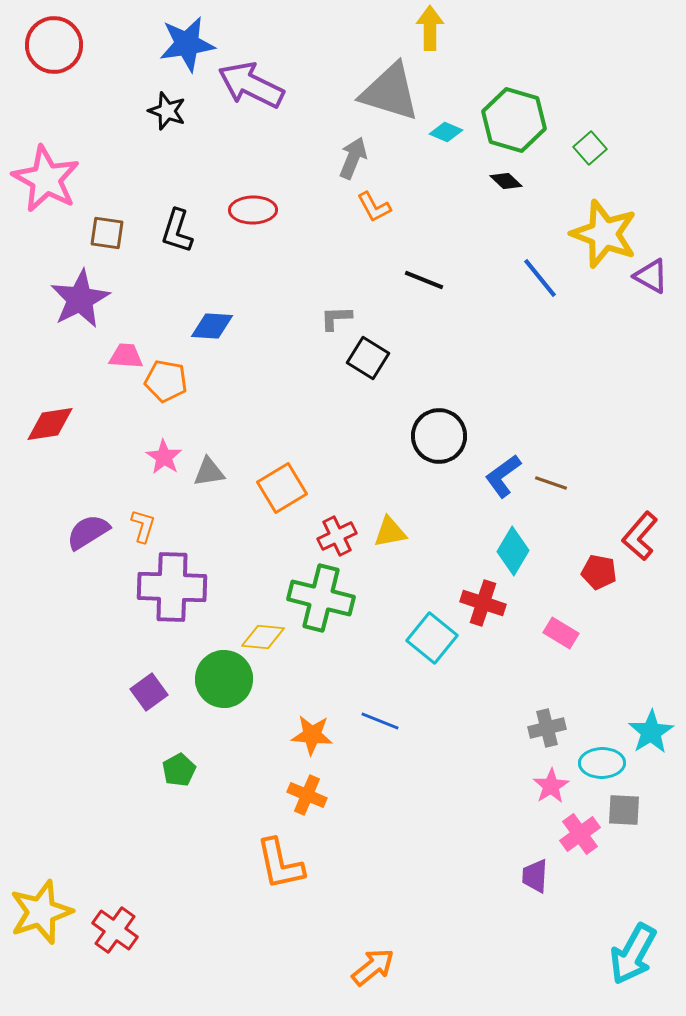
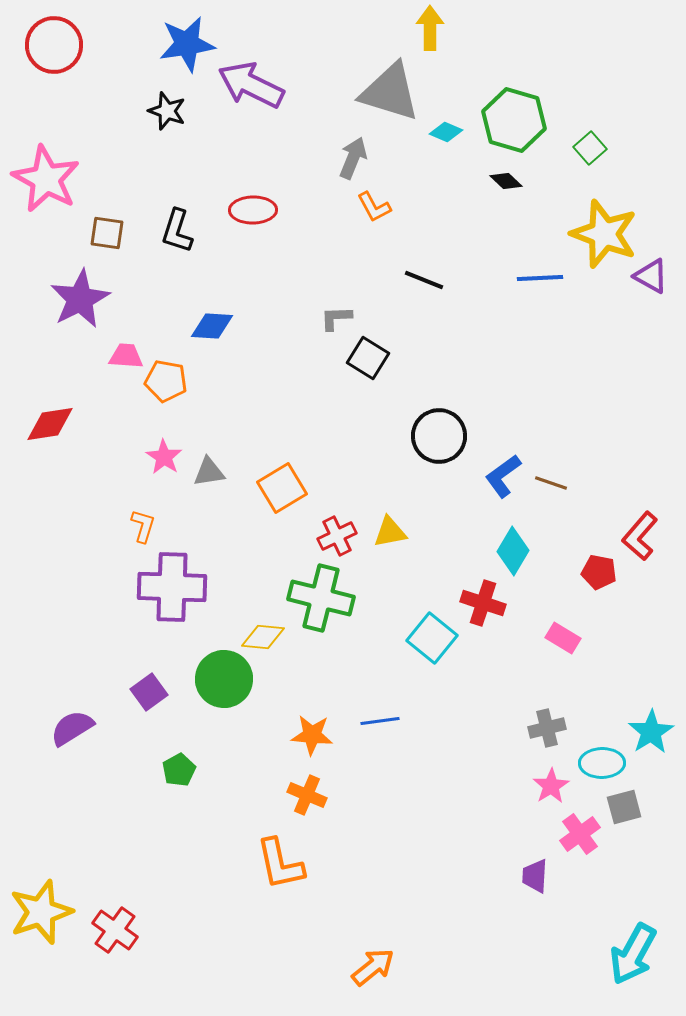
blue line at (540, 278): rotated 54 degrees counterclockwise
purple semicircle at (88, 532): moved 16 px left, 196 px down
pink rectangle at (561, 633): moved 2 px right, 5 px down
blue line at (380, 721): rotated 30 degrees counterclockwise
gray square at (624, 810): moved 3 px up; rotated 18 degrees counterclockwise
